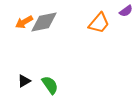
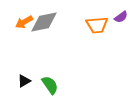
purple semicircle: moved 5 px left, 6 px down
orange trapezoid: moved 2 px left, 2 px down; rotated 45 degrees clockwise
